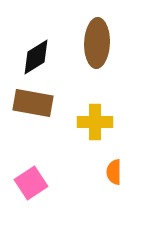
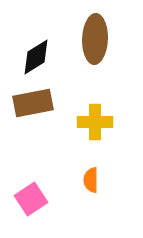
brown ellipse: moved 2 px left, 4 px up
brown rectangle: rotated 21 degrees counterclockwise
orange semicircle: moved 23 px left, 8 px down
pink square: moved 16 px down
